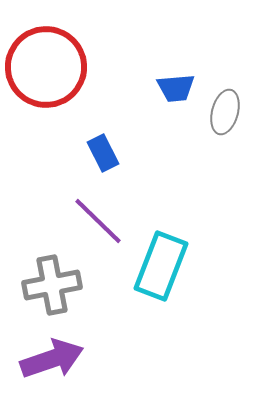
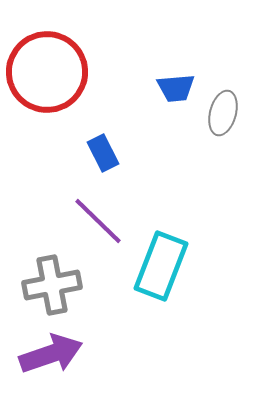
red circle: moved 1 px right, 5 px down
gray ellipse: moved 2 px left, 1 px down
purple arrow: moved 1 px left, 5 px up
